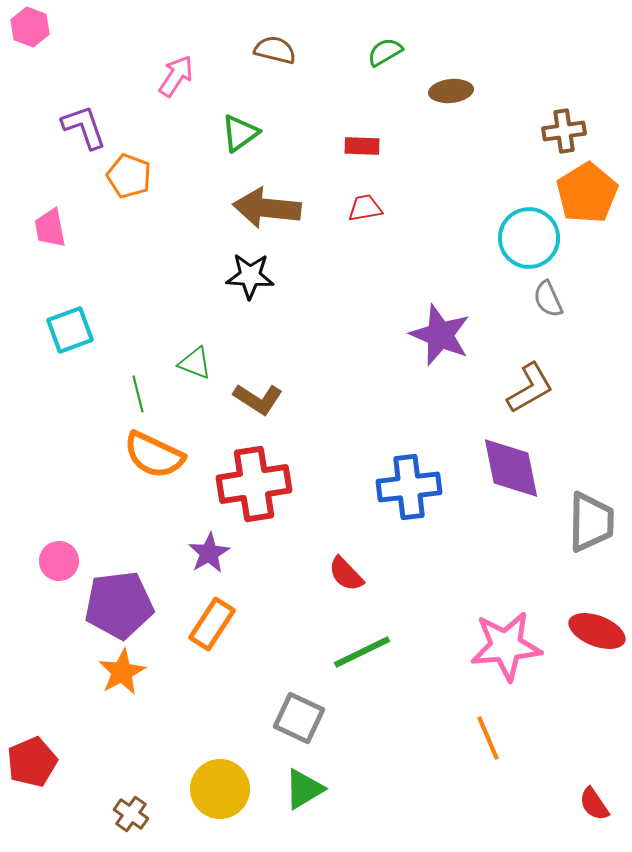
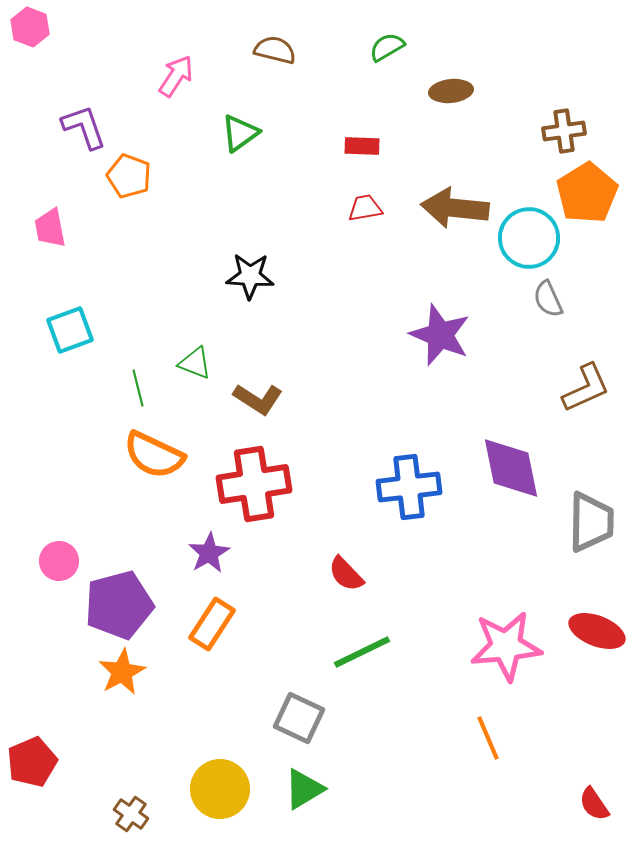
green semicircle at (385, 52): moved 2 px right, 5 px up
brown arrow at (267, 208): moved 188 px right
brown L-shape at (530, 388): moved 56 px right; rotated 6 degrees clockwise
green line at (138, 394): moved 6 px up
purple pentagon at (119, 605): rotated 8 degrees counterclockwise
